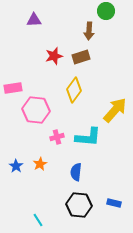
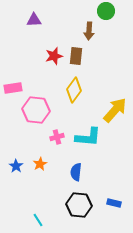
brown rectangle: moved 5 px left, 1 px up; rotated 66 degrees counterclockwise
